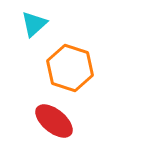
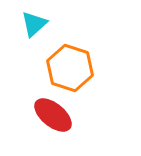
red ellipse: moved 1 px left, 6 px up
